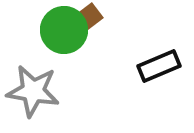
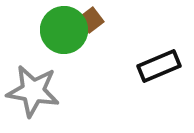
brown square: moved 1 px right, 4 px down
